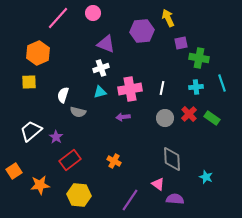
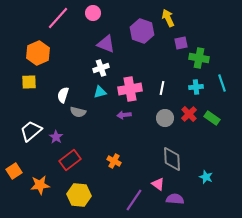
purple hexagon: rotated 25 degrees clockwise
purple arrow: moved 1 px right, 2 px up
purple line: moved 4 px right
